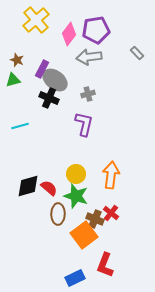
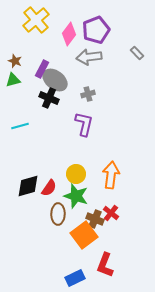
purple pentagon: rotated 12 degrees counterclockwise
brown star: moved 2 px left, 1 px down
red semicircle: rotated 84 degrees clockwise
